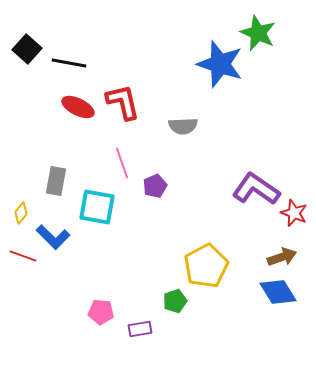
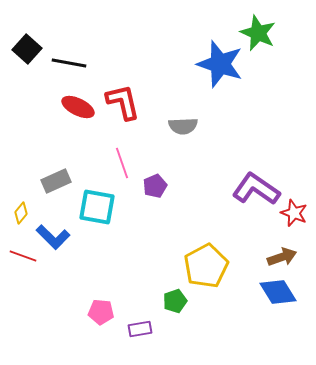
gray rectangle: rotated 56 degrees clockwise
